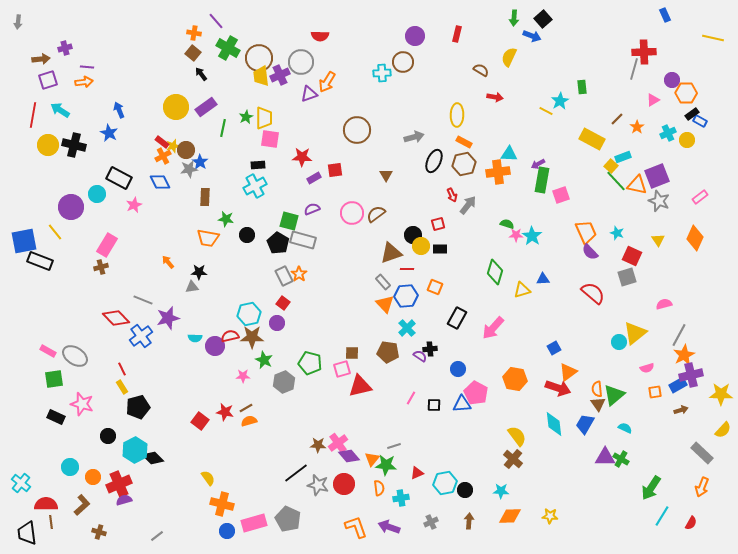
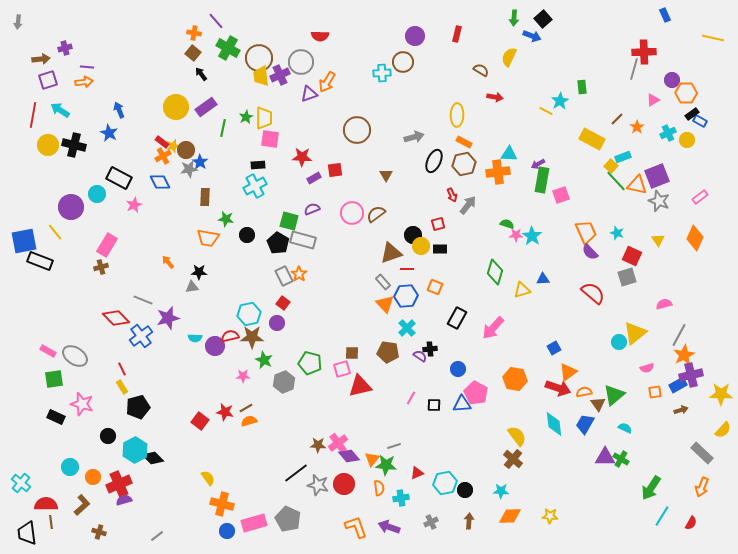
orange semicircle at (597, 389): moved 13 px left, 3 px down; rotated 84 degrees clockwise
